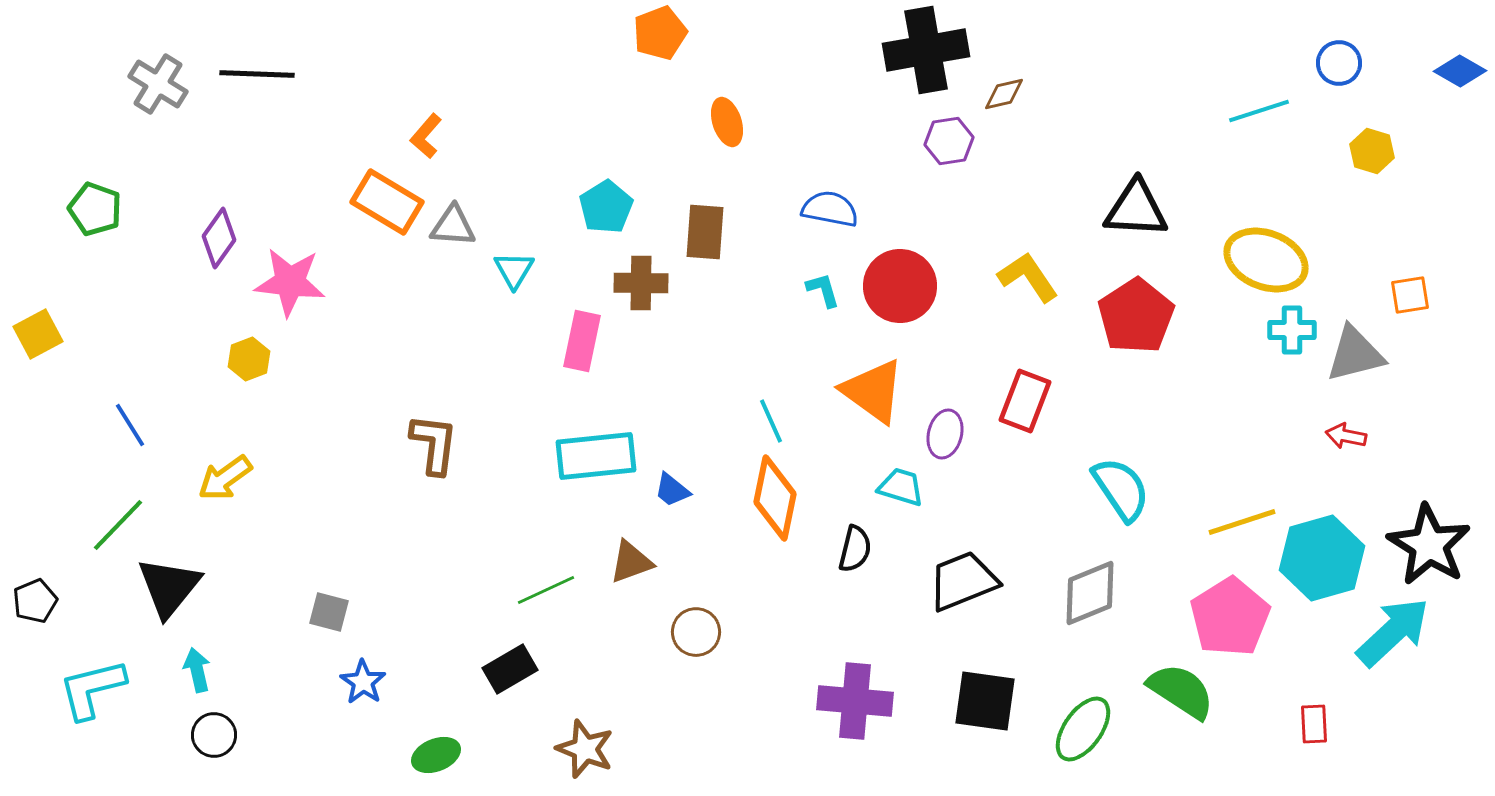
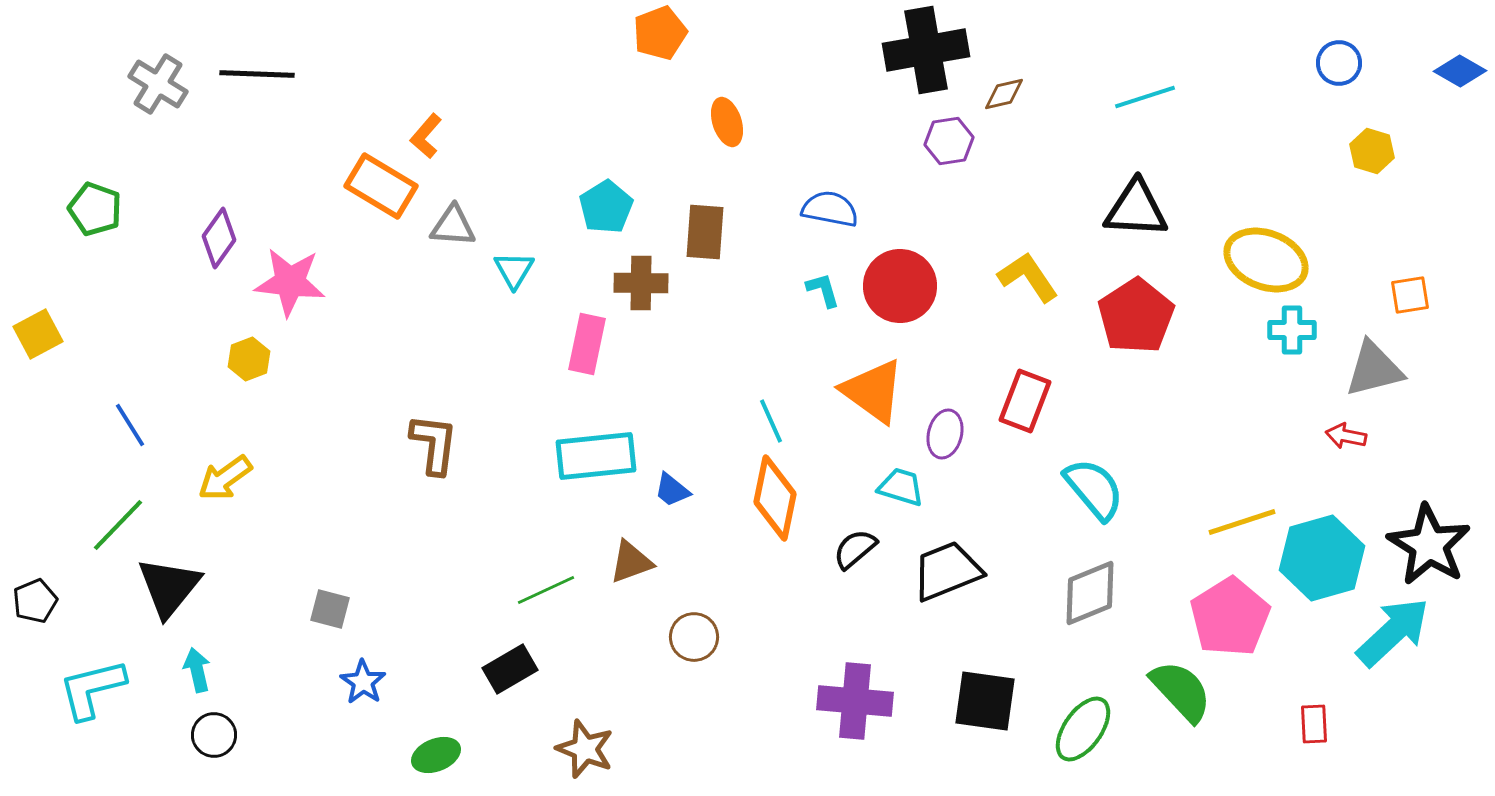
cyan line at (1259, 111): moved 114 px left, 14 px up
orange rectangle at (387, 202): moved 6 px left, 16 px up
pink rectangle at (582, 341): moved 5 px right, 3 px down
gray triangle at (1355, 354): moved 19 px right, 15 px down
cyan semicircle at (1121, 489): moved 27 px left; rotated 6 degrees counterclockwise
black semicircle at (855, 549): rotated 144 degrees counterclockwise
black trapezoid at (963, 581): moved 16 px left, 10 px up
gray square at (329, 612): moved 1 px right, 3 px up
brown circle at (696, 632): moved 2 px left, 5 px down
green semicircle at (1181, 691): rotated 14 degrees clockwise
